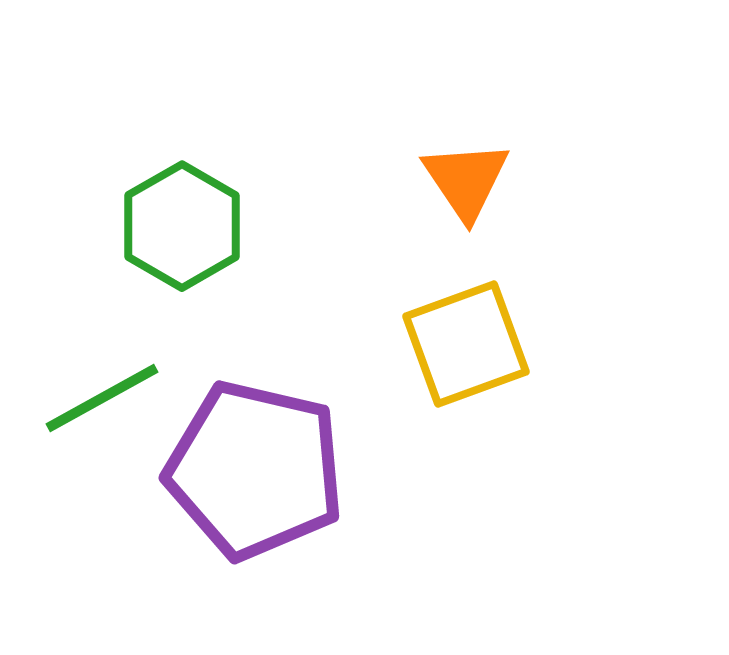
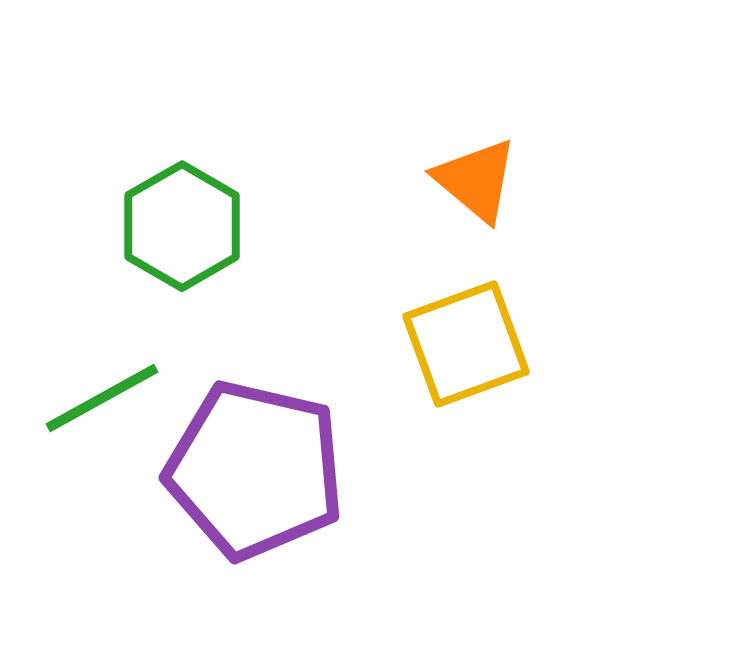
orange triangle: moved 10 px right; rotated 16 degrees counterclockwise
